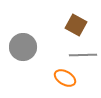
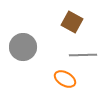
brown square: moved 4 px left, 3 px up
orange ellipse: moved 1 px down
